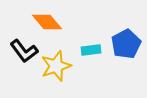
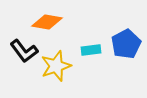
orange diamond: rotated 40 degrees counterclockwise
